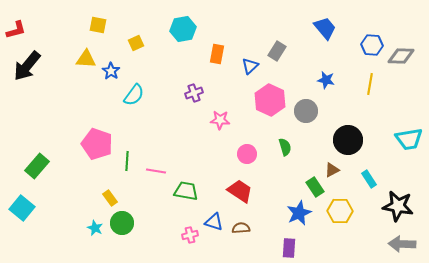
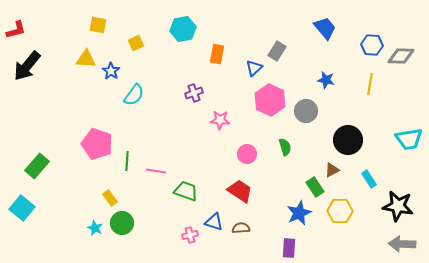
blue triangle at (250, 66): moved 4 px right, 2 px down
green trapezoid at (186, 191): rotated 10 degrees clockwise
